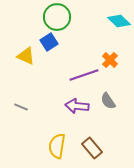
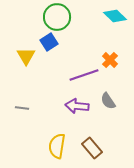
cyan diamond: moved 4 px left, 5 px up
yellow triangle: rotated 36 degrees clockwise
gray line: moved 1 px right, 1 px down; rotated 16 degrees counterclockwise
